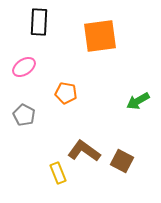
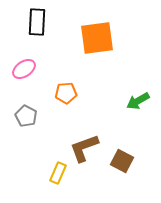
black rectangle: moved 2 px left
orange square: moved 3 px left, 2 px down
pink ellipse: moved 2 px down
orange pentagon: rotated 15 degrees counterclockwise
gray pentagon: moved 2 px right, 1 px down
brown L-shape: moved 3 px up; rotated 56 degrees counterclockwise
yellow rectangle: rotated 45 degrees clockwise
